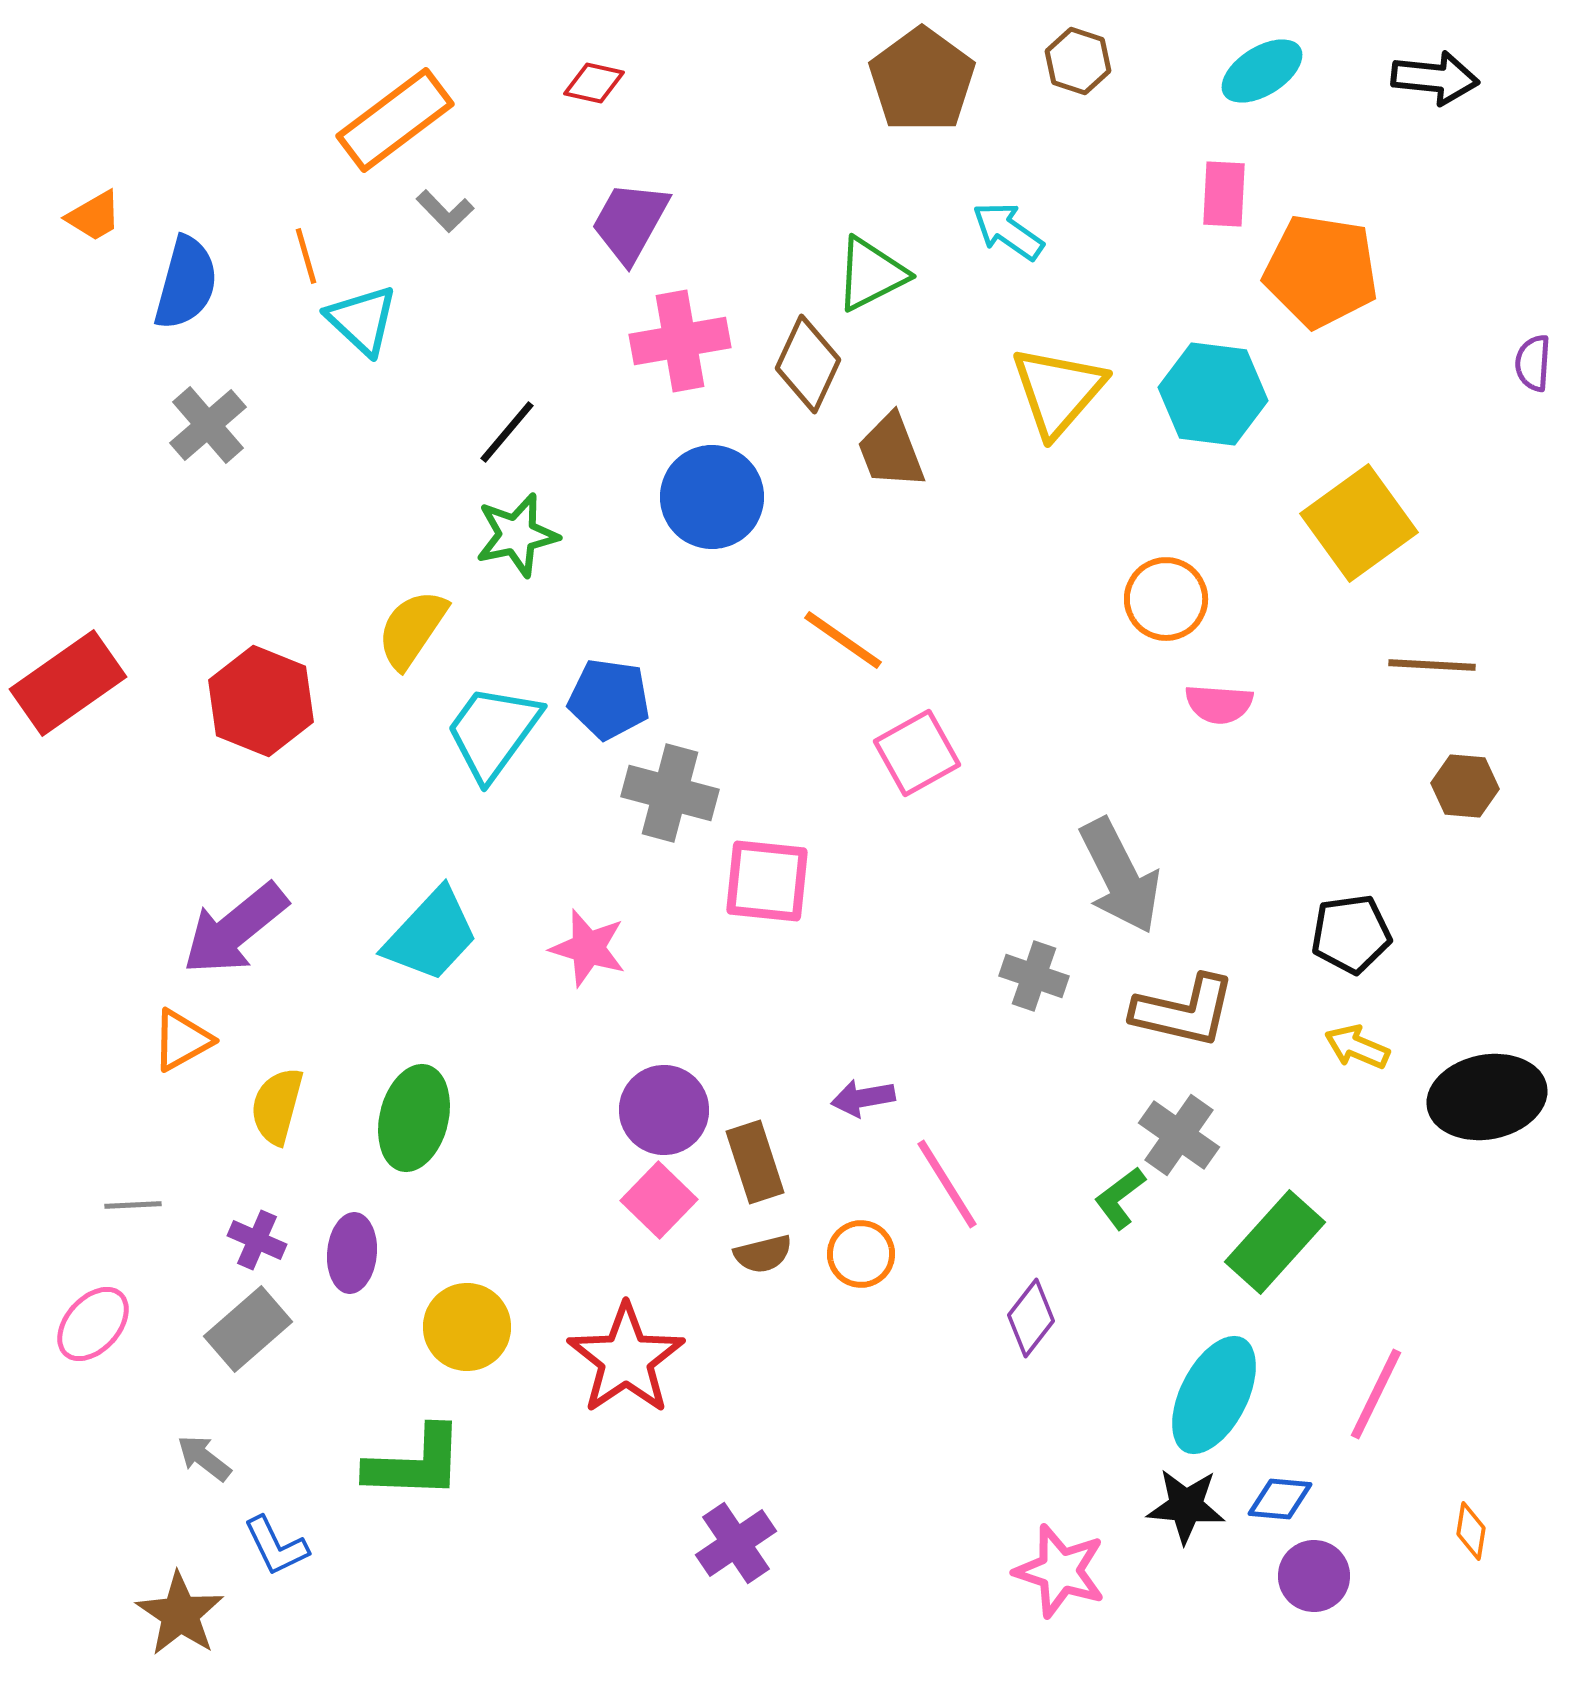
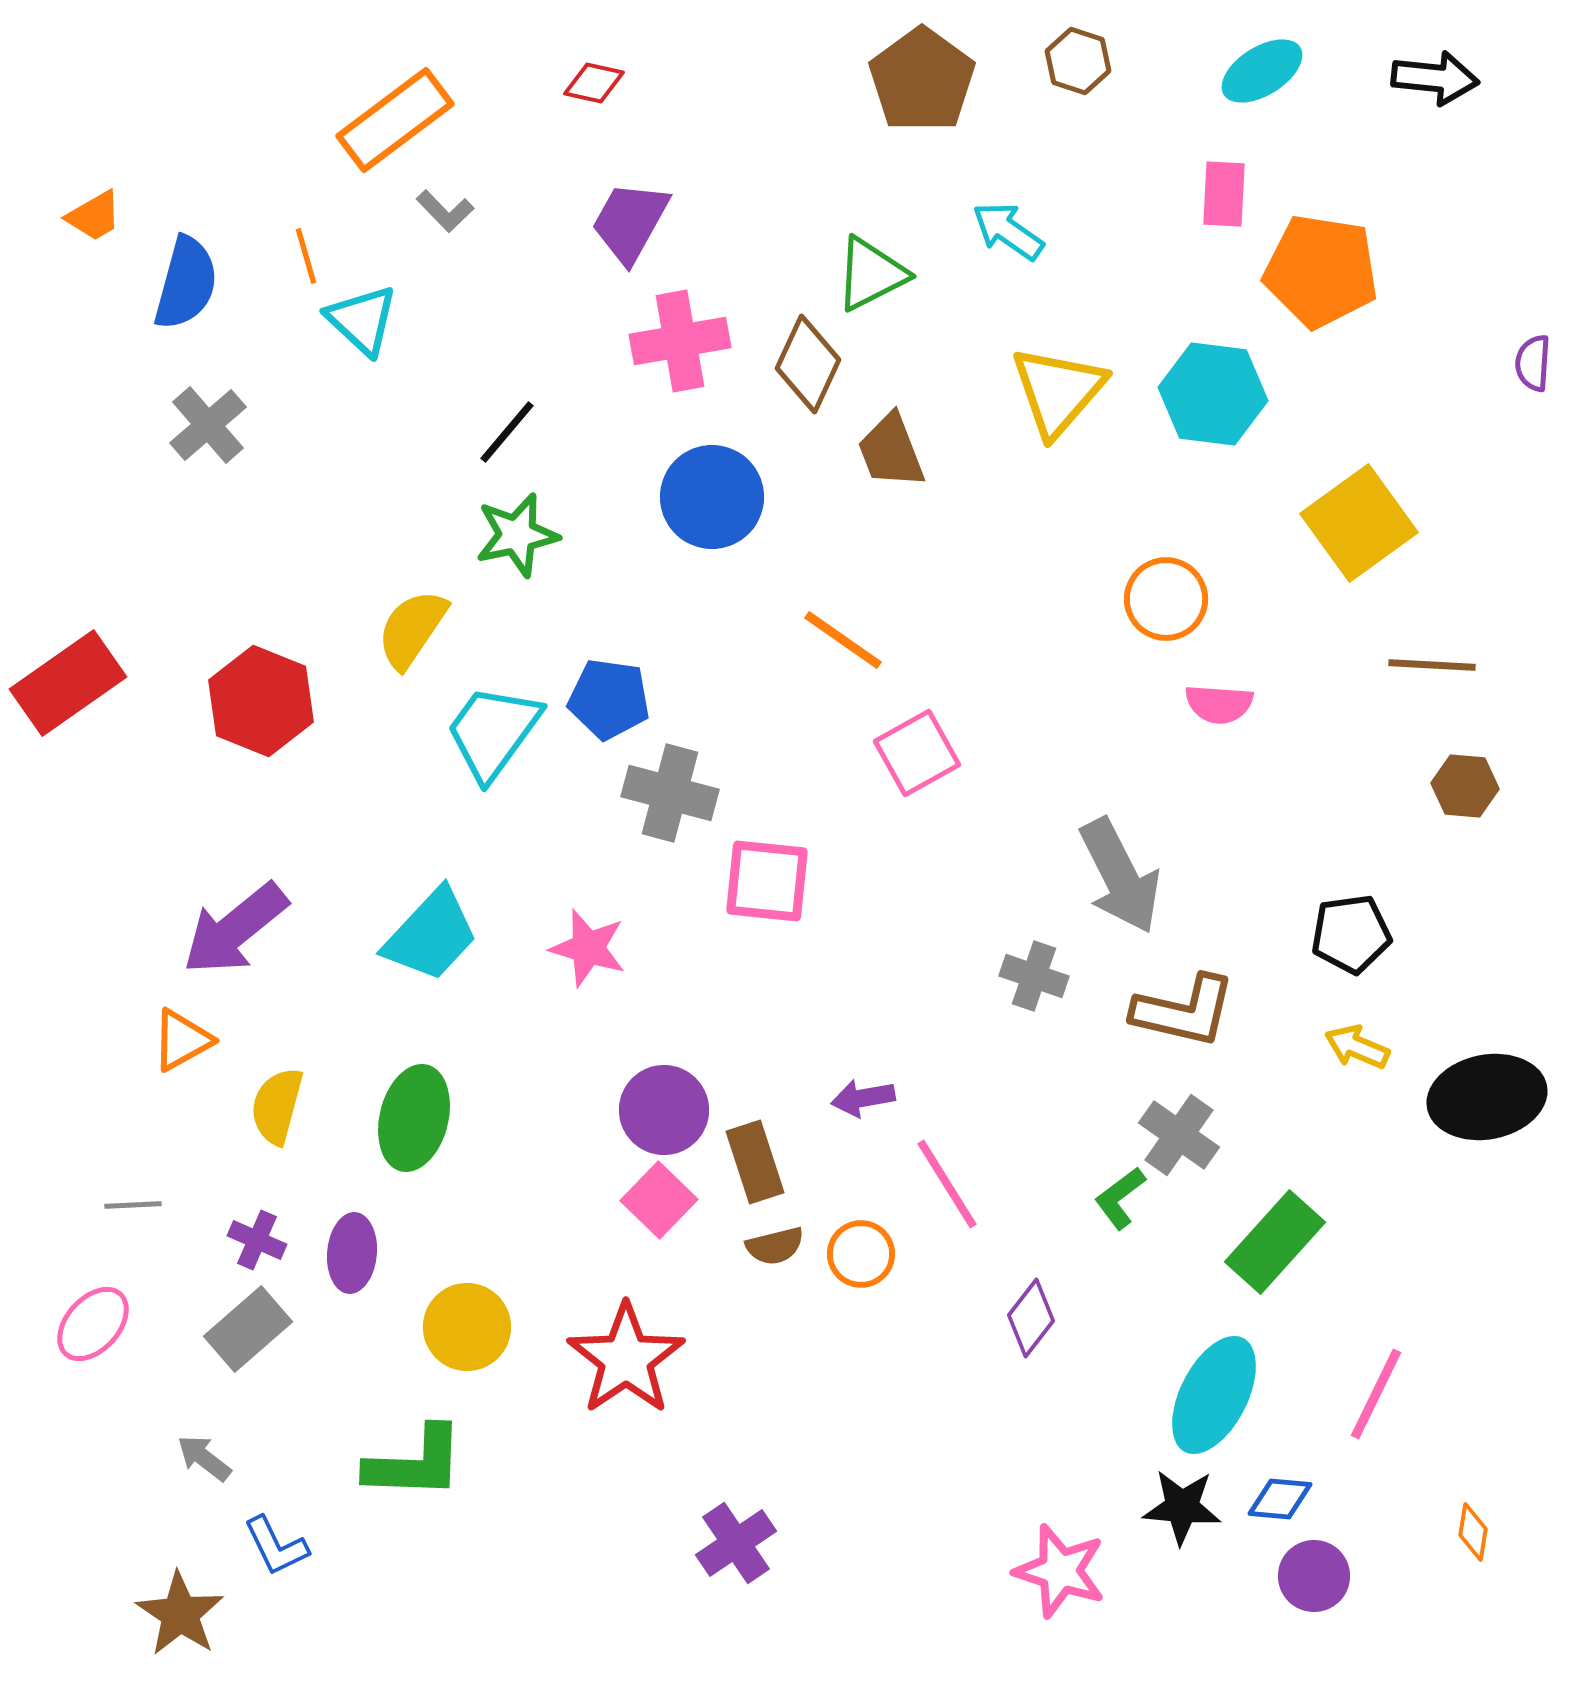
brown semicircle at (763, 1254): moved 12 px right, 8 px up
black star at (1186, 1506): moved 4 px left, 1 px down
orange diamond at (1471, 1531): moved 2 px right, 1 px down
